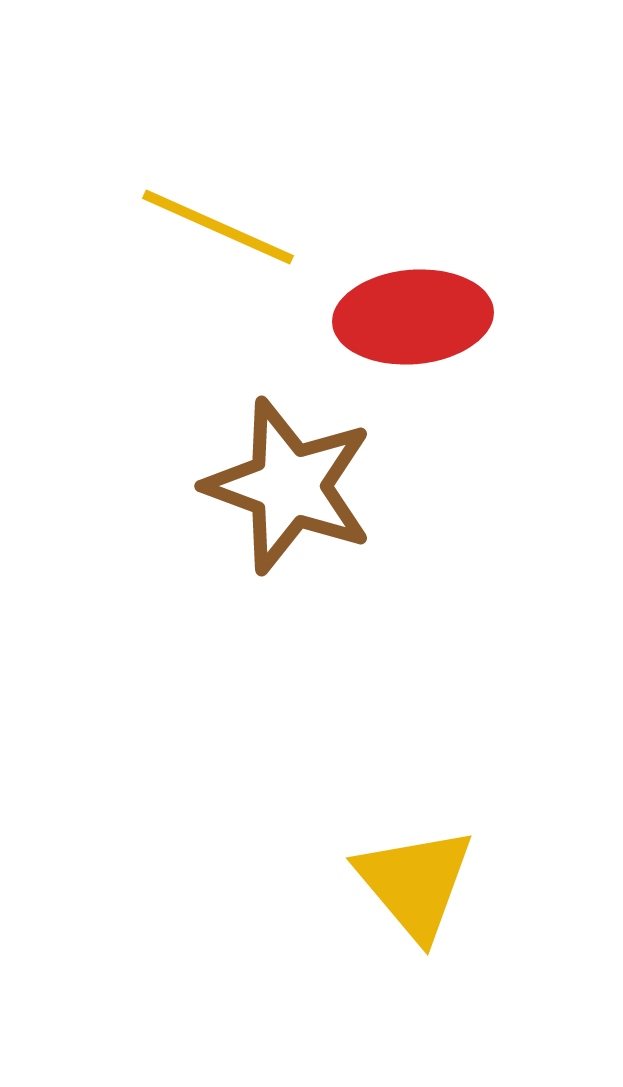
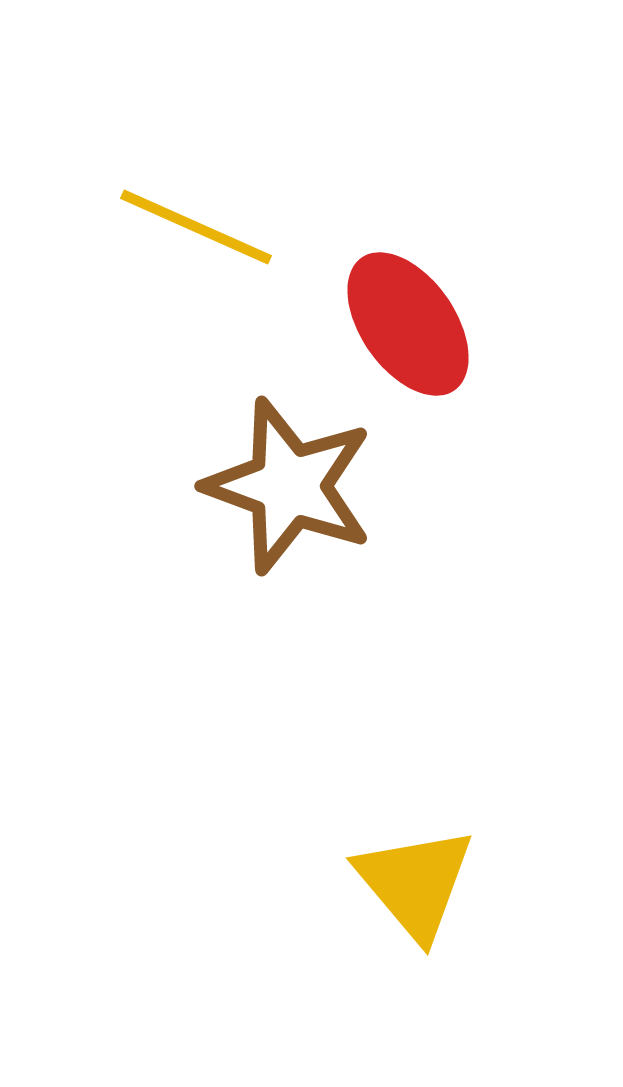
yellow line: moved 22 px left
red ellipse: moved 5 px left, 7 px down; rotated 60 degrees clockwise
